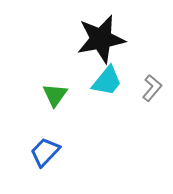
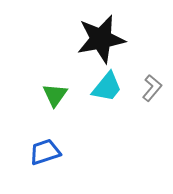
cyan trapezoid: moved 6 px down
blue trapezoid: rotated 28 degrees clockwise
